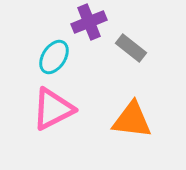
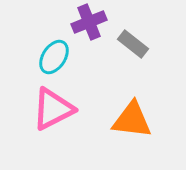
gray rectangle: moved 2 px right, 4 px up
